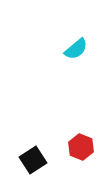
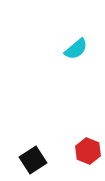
red hexagon: moved 7 px right, 4 px down
